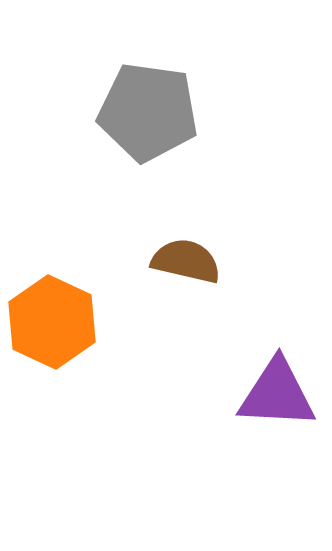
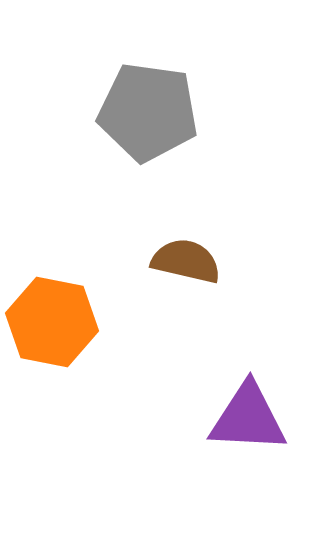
orange hexagon: rotated 14 degrees counterclockwise
purple triangle: moved 29 px left, 24 px down
